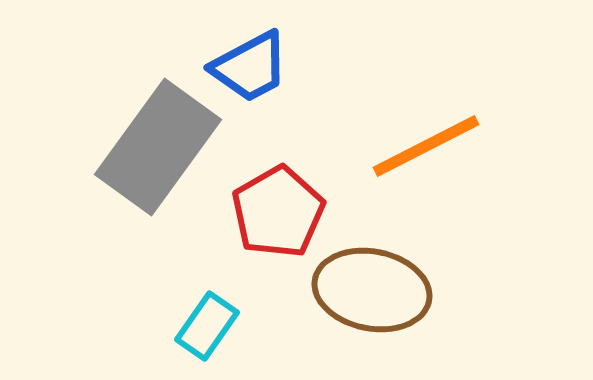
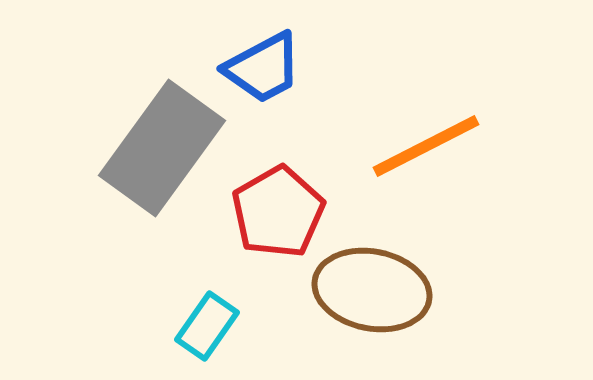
blue trapezoid: moved 13 px right, 1 px down
gray rectangle: moved 4 px right, 1 px down
